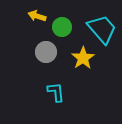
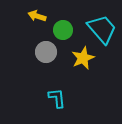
green circle: moved 1 px right, 3 px down
yellow star: rotated 10 degrees clockwise
cyan L-shape: moved 1 px right, 6 px down
